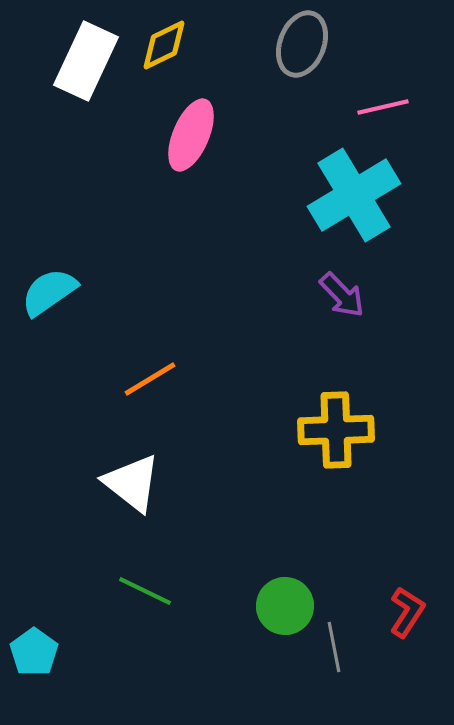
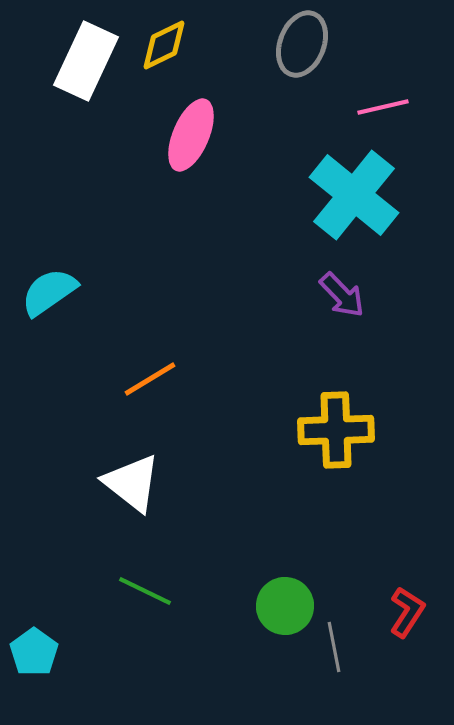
cyan cross: rotated 20 degrees counterclockwise
